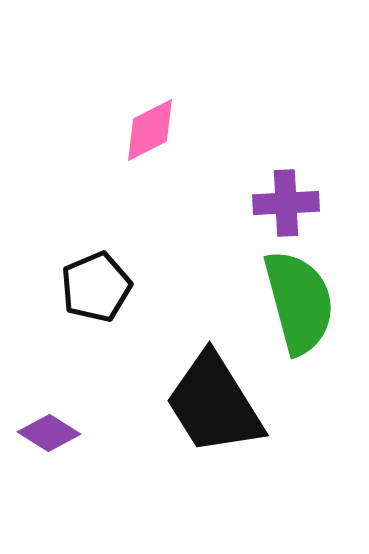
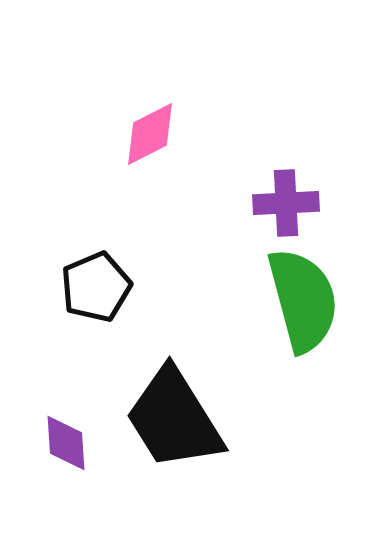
pink diamond: moved 4 px down
green semicircle: moved 4 px right, 2 px up
black trapezoid: moved 40 px left, 15 px down
purple diamond: moved 17 px right, 10 px down; rotated 54 degrees clockwise
